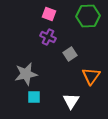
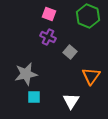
green hexagon: rotated 25 degrees clockwise
gray square: moved 2 px up; rotated 16 degrees counterclockwise
